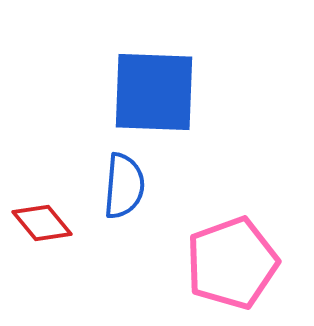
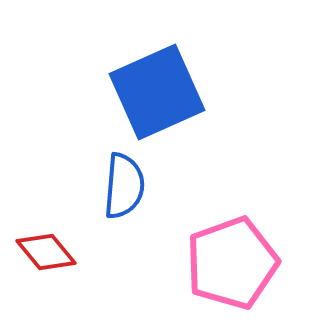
blue square: moved 3 px right; rotated 26 degrees counterclockwise
red diamond: moved 4 px right, 29 px down
